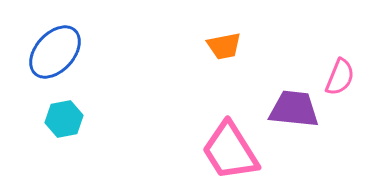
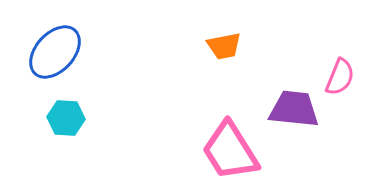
cyan hexagon: moved 2 px right, 1 px up; rotated 15 degrees clockwise
